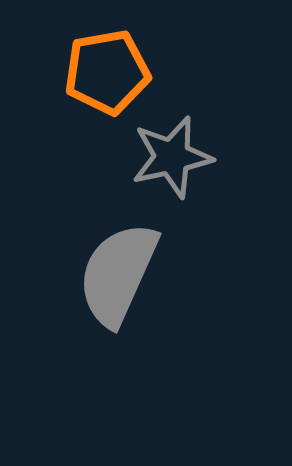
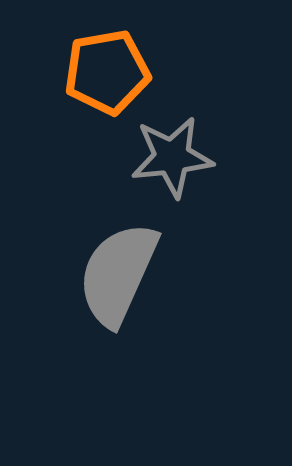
gray star: rotated 6 degrees clockwise
